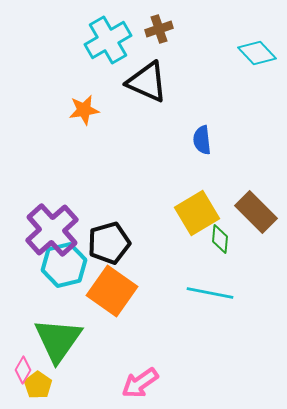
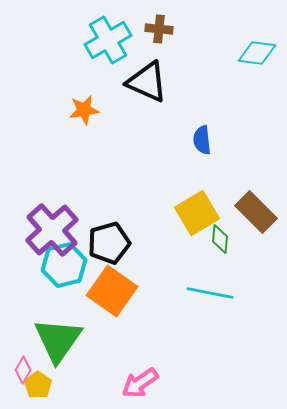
brown cross: rotated 24 degrees clockwise
cyan diamond: rotated 39 degrees counterclockwise
